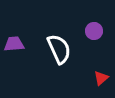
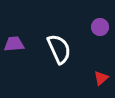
purple circle: moved 6 px right, 4 px up
